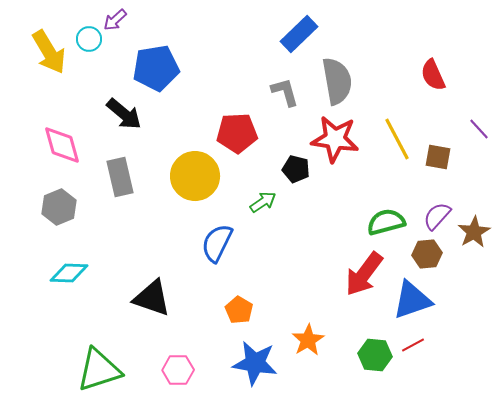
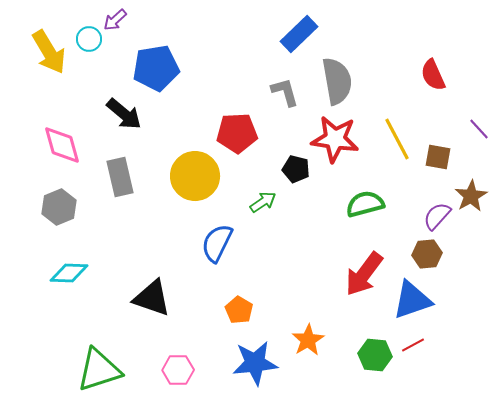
green semicircle: moved 21 px left, 18 px up
brown star: moved 3 px left, 36 px up
blue star: rotated 15 degrees counterclockwise
